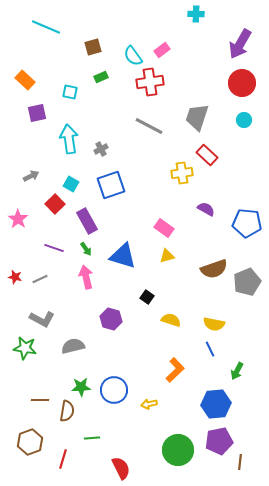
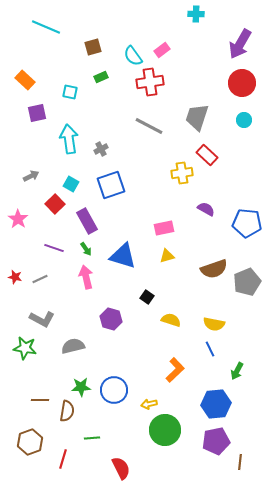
pink rectangle at (164, 228): rotated 48 degrees counterclockwise
purple pentagon at (219, 441): moved 3 px left
green circle at (178, 450): moved 13 px left, 20 px up
